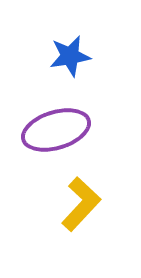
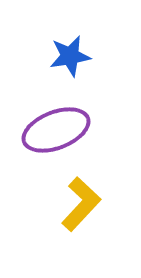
purple ellipse: rotated 4 degrees counterclockwise
